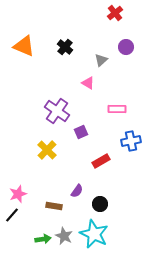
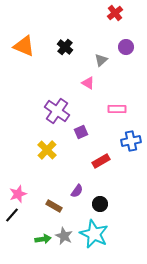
brown rectangle: rotated 21 degrees clockwise
